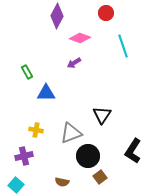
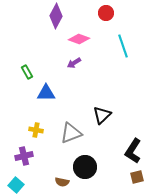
purple diamond: moved 1 px left
pink diamond: moved 1 px left, 1 px down
black triangle: rotated 12 degrees clockwise
black circle: moved 3 px left, 11 px down
brown square: moved 37 px right; rotated 24 degrees clockwise
